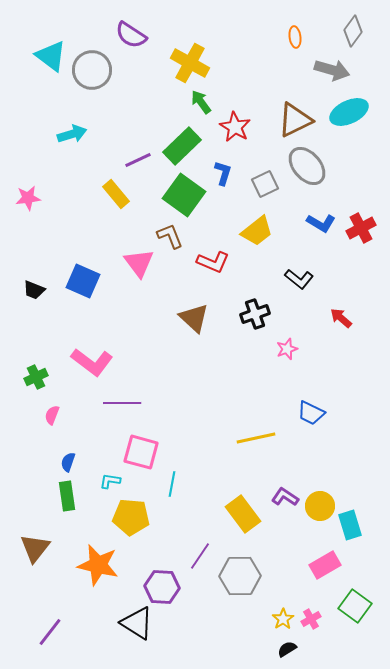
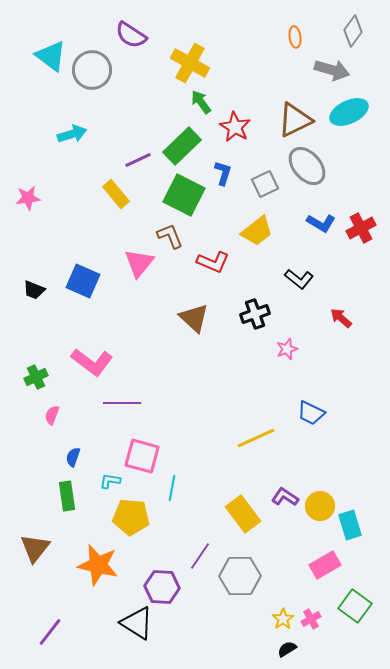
green square at (184, 195): rotated 9 degrees counterclockwise
pink triangle at (139, 263): rotated 16 degrees clockwise
yellow line at (256, 438): rotated 12 degrees counterclockwise
pink square at (141, 452): moved 1 px right, 4 px down
blue semicircle at (68, 462): moved 5 px right, 5 px up
cyan line at (172, 484): moved 4 px down
